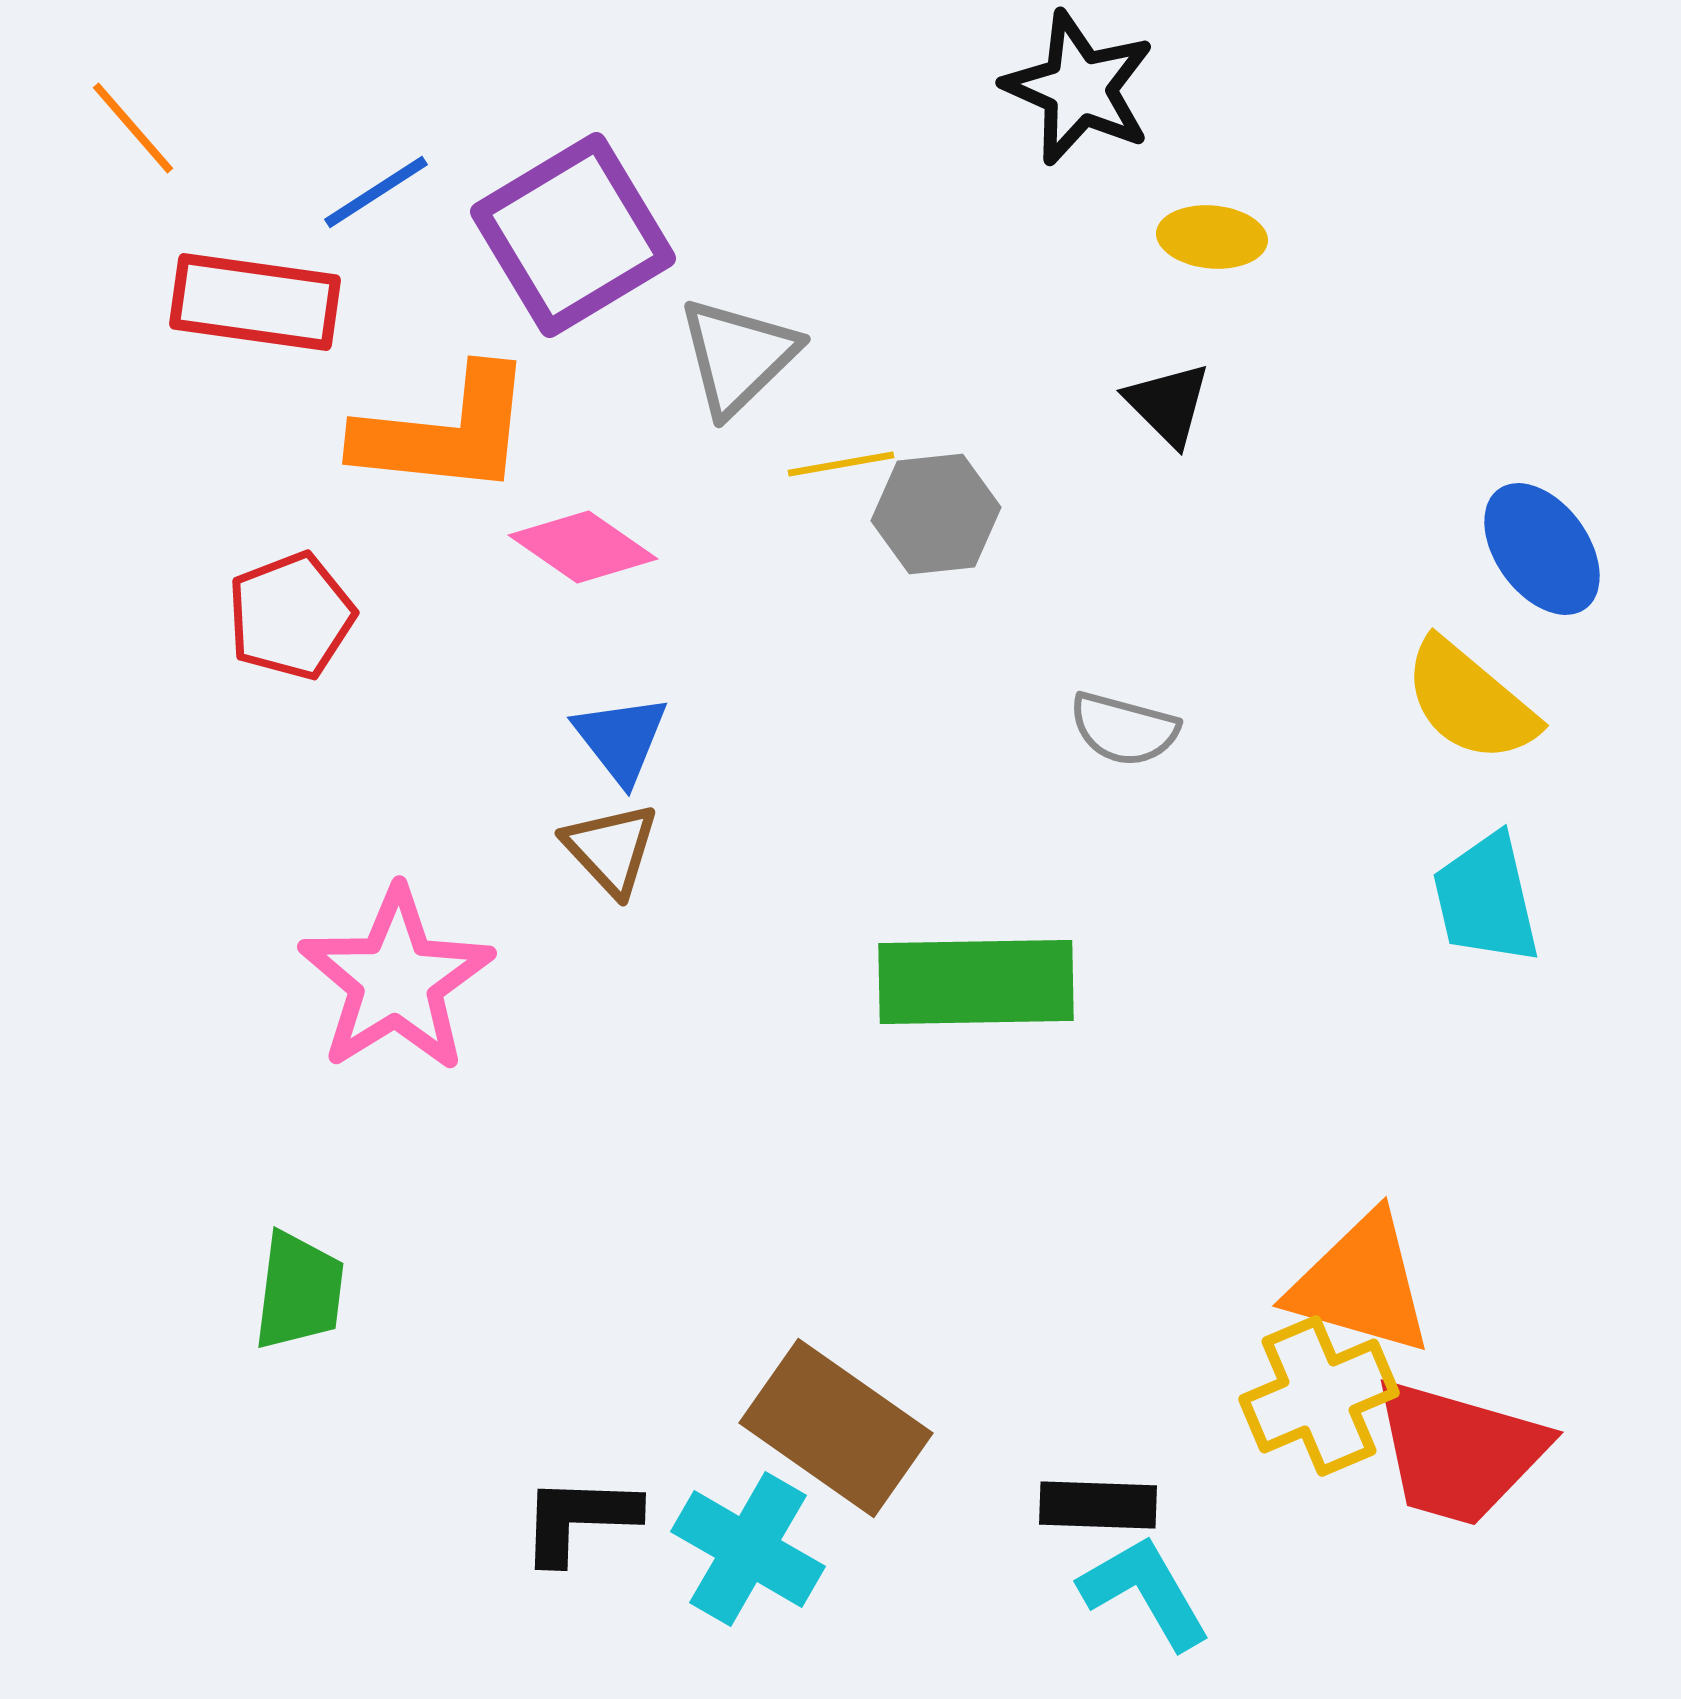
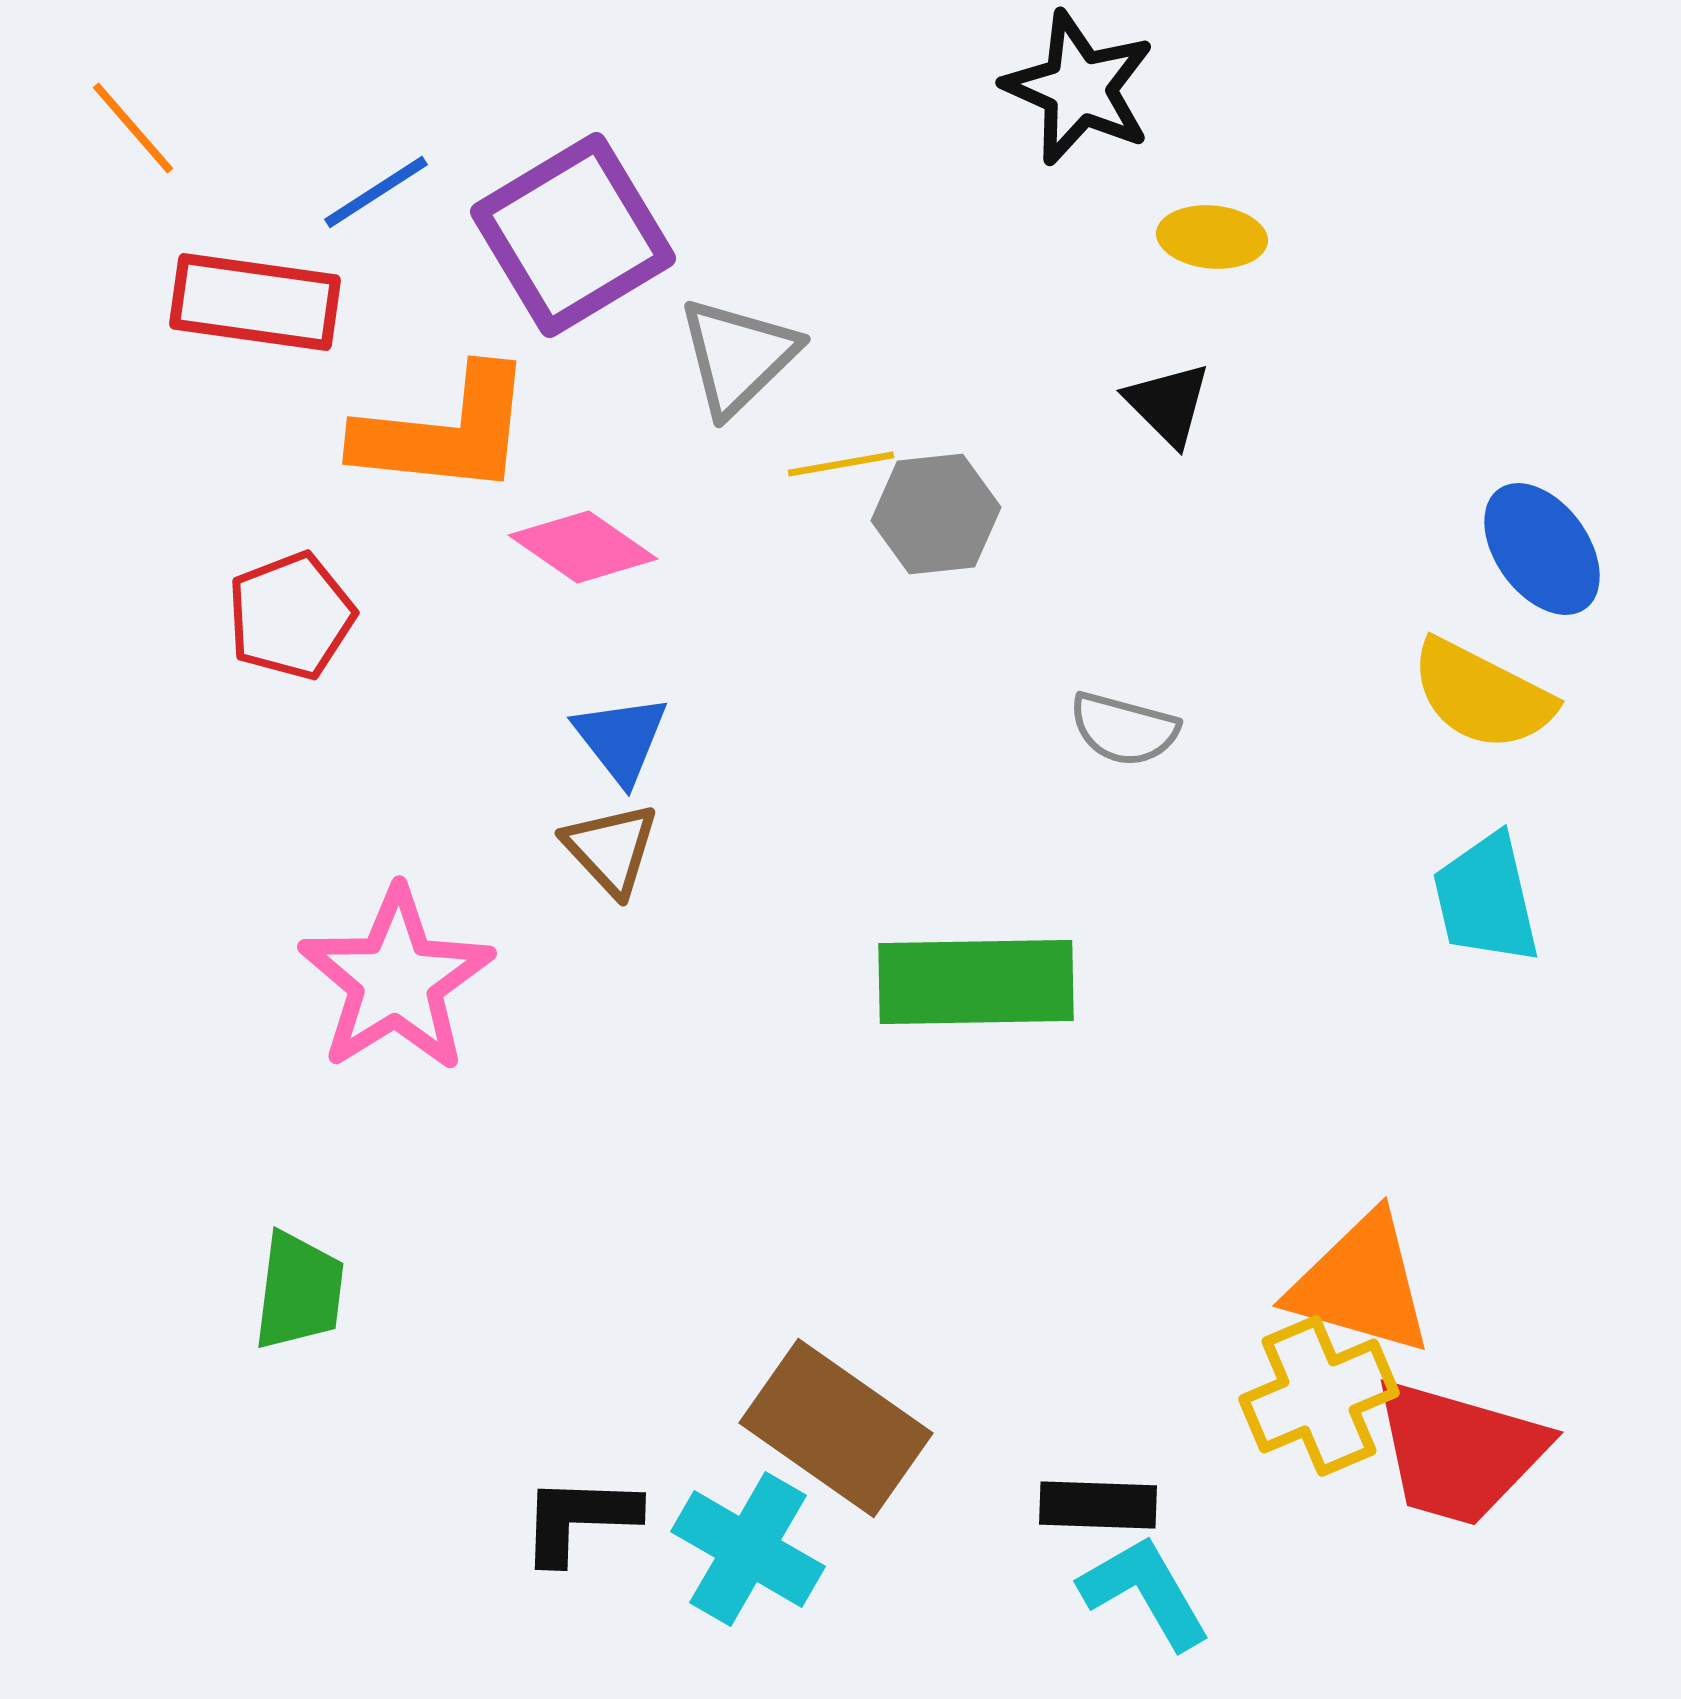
yellow semicircle: moved 12 px right, 6 px up; rotated 13 degrees counterclockwise
